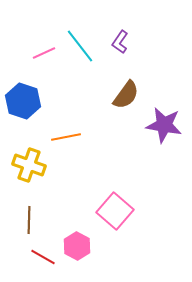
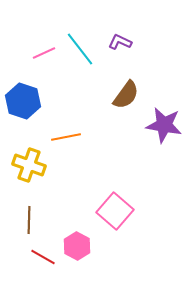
purple L-shape: rotated 80 degrees clockwise
cyan line: moved 3 px down
